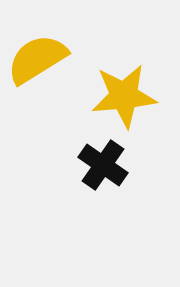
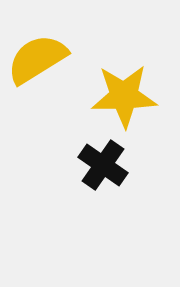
yellow star: rotated 4 degrees clockwise
